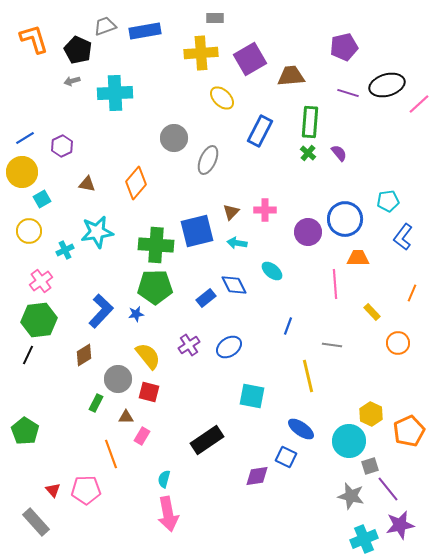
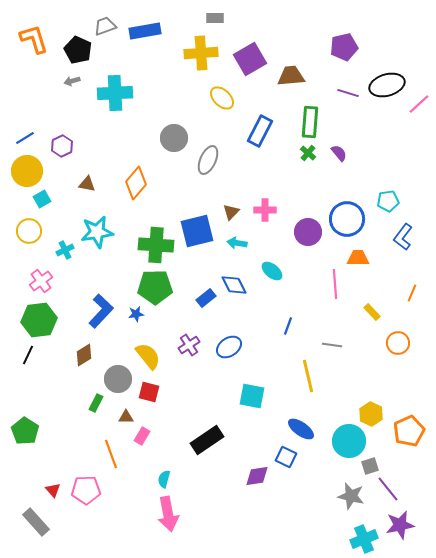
yellow circle at (22, 172): moved 5 px right, 1 px up
blue circle at (345, 219): moved 2 px right
